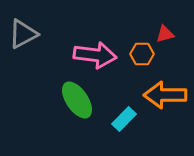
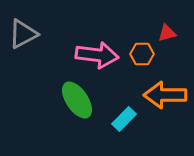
red triangle: moved 2 px right, 1 px up
pink arrow: moved 2 px right
